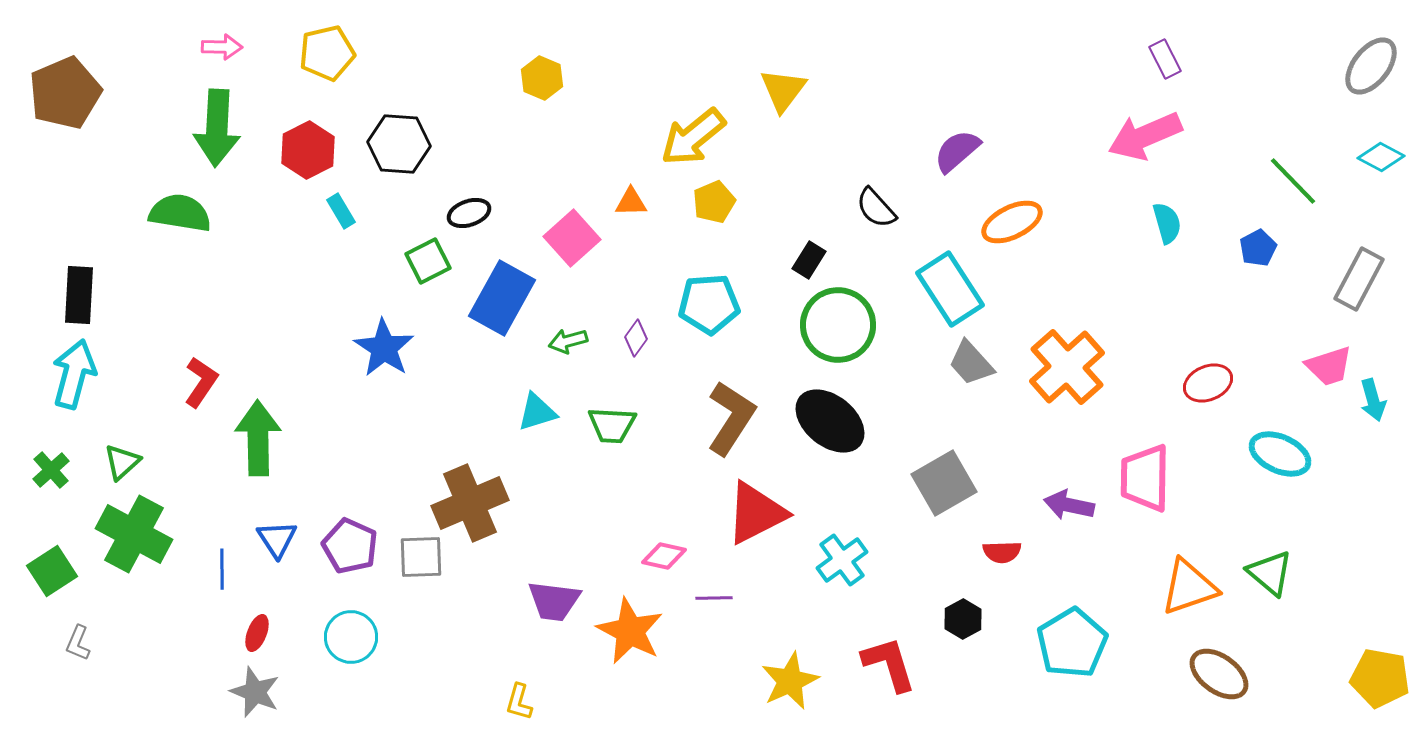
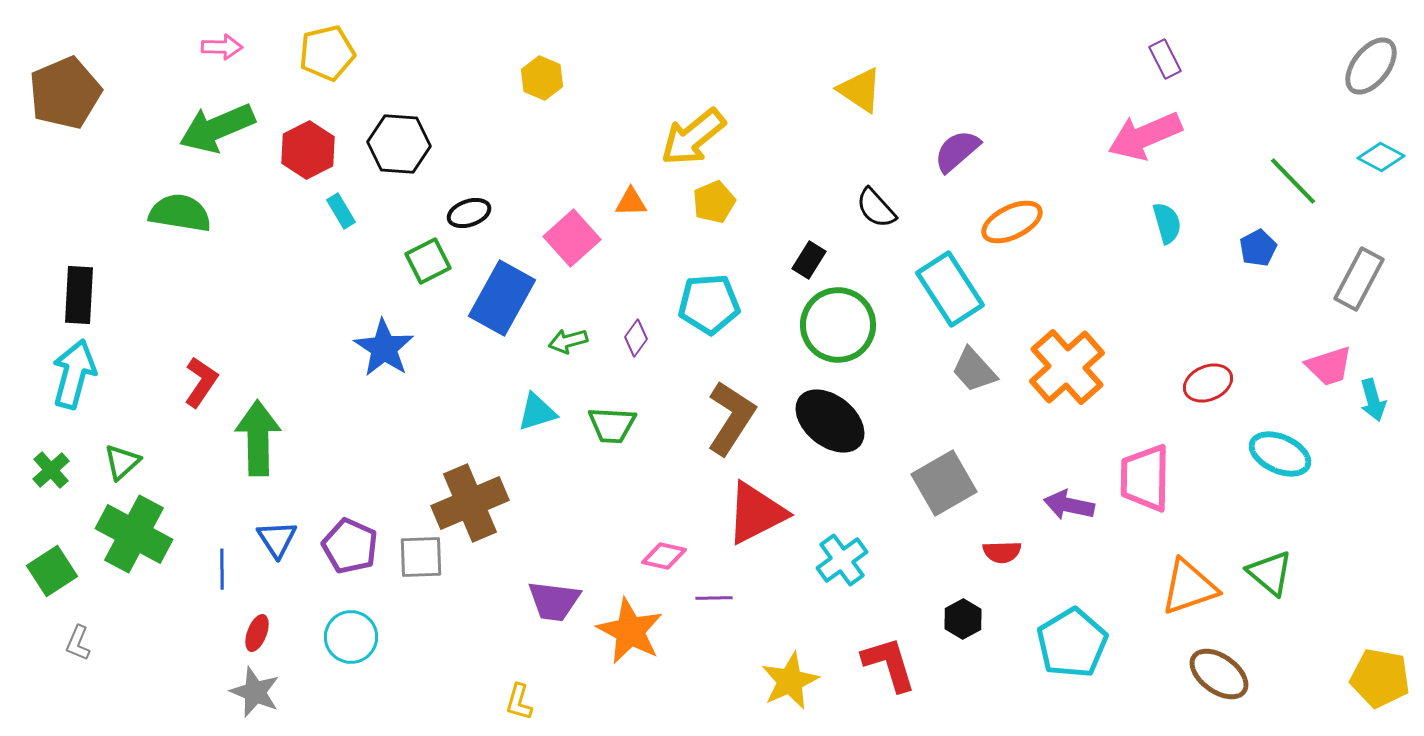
yellow triangle at (783, 90): moved 77 px right; rotated 33 degrees counterclockwise
green arrow at (217, 128): rotated 64 degrees clockwise
gray trapezoid at (971, 363): moved 3 px right, 7 px down
